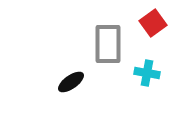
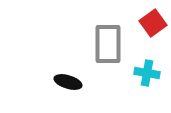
black ellipse: moved 3 px left; rotated 52 degrees clockwise
